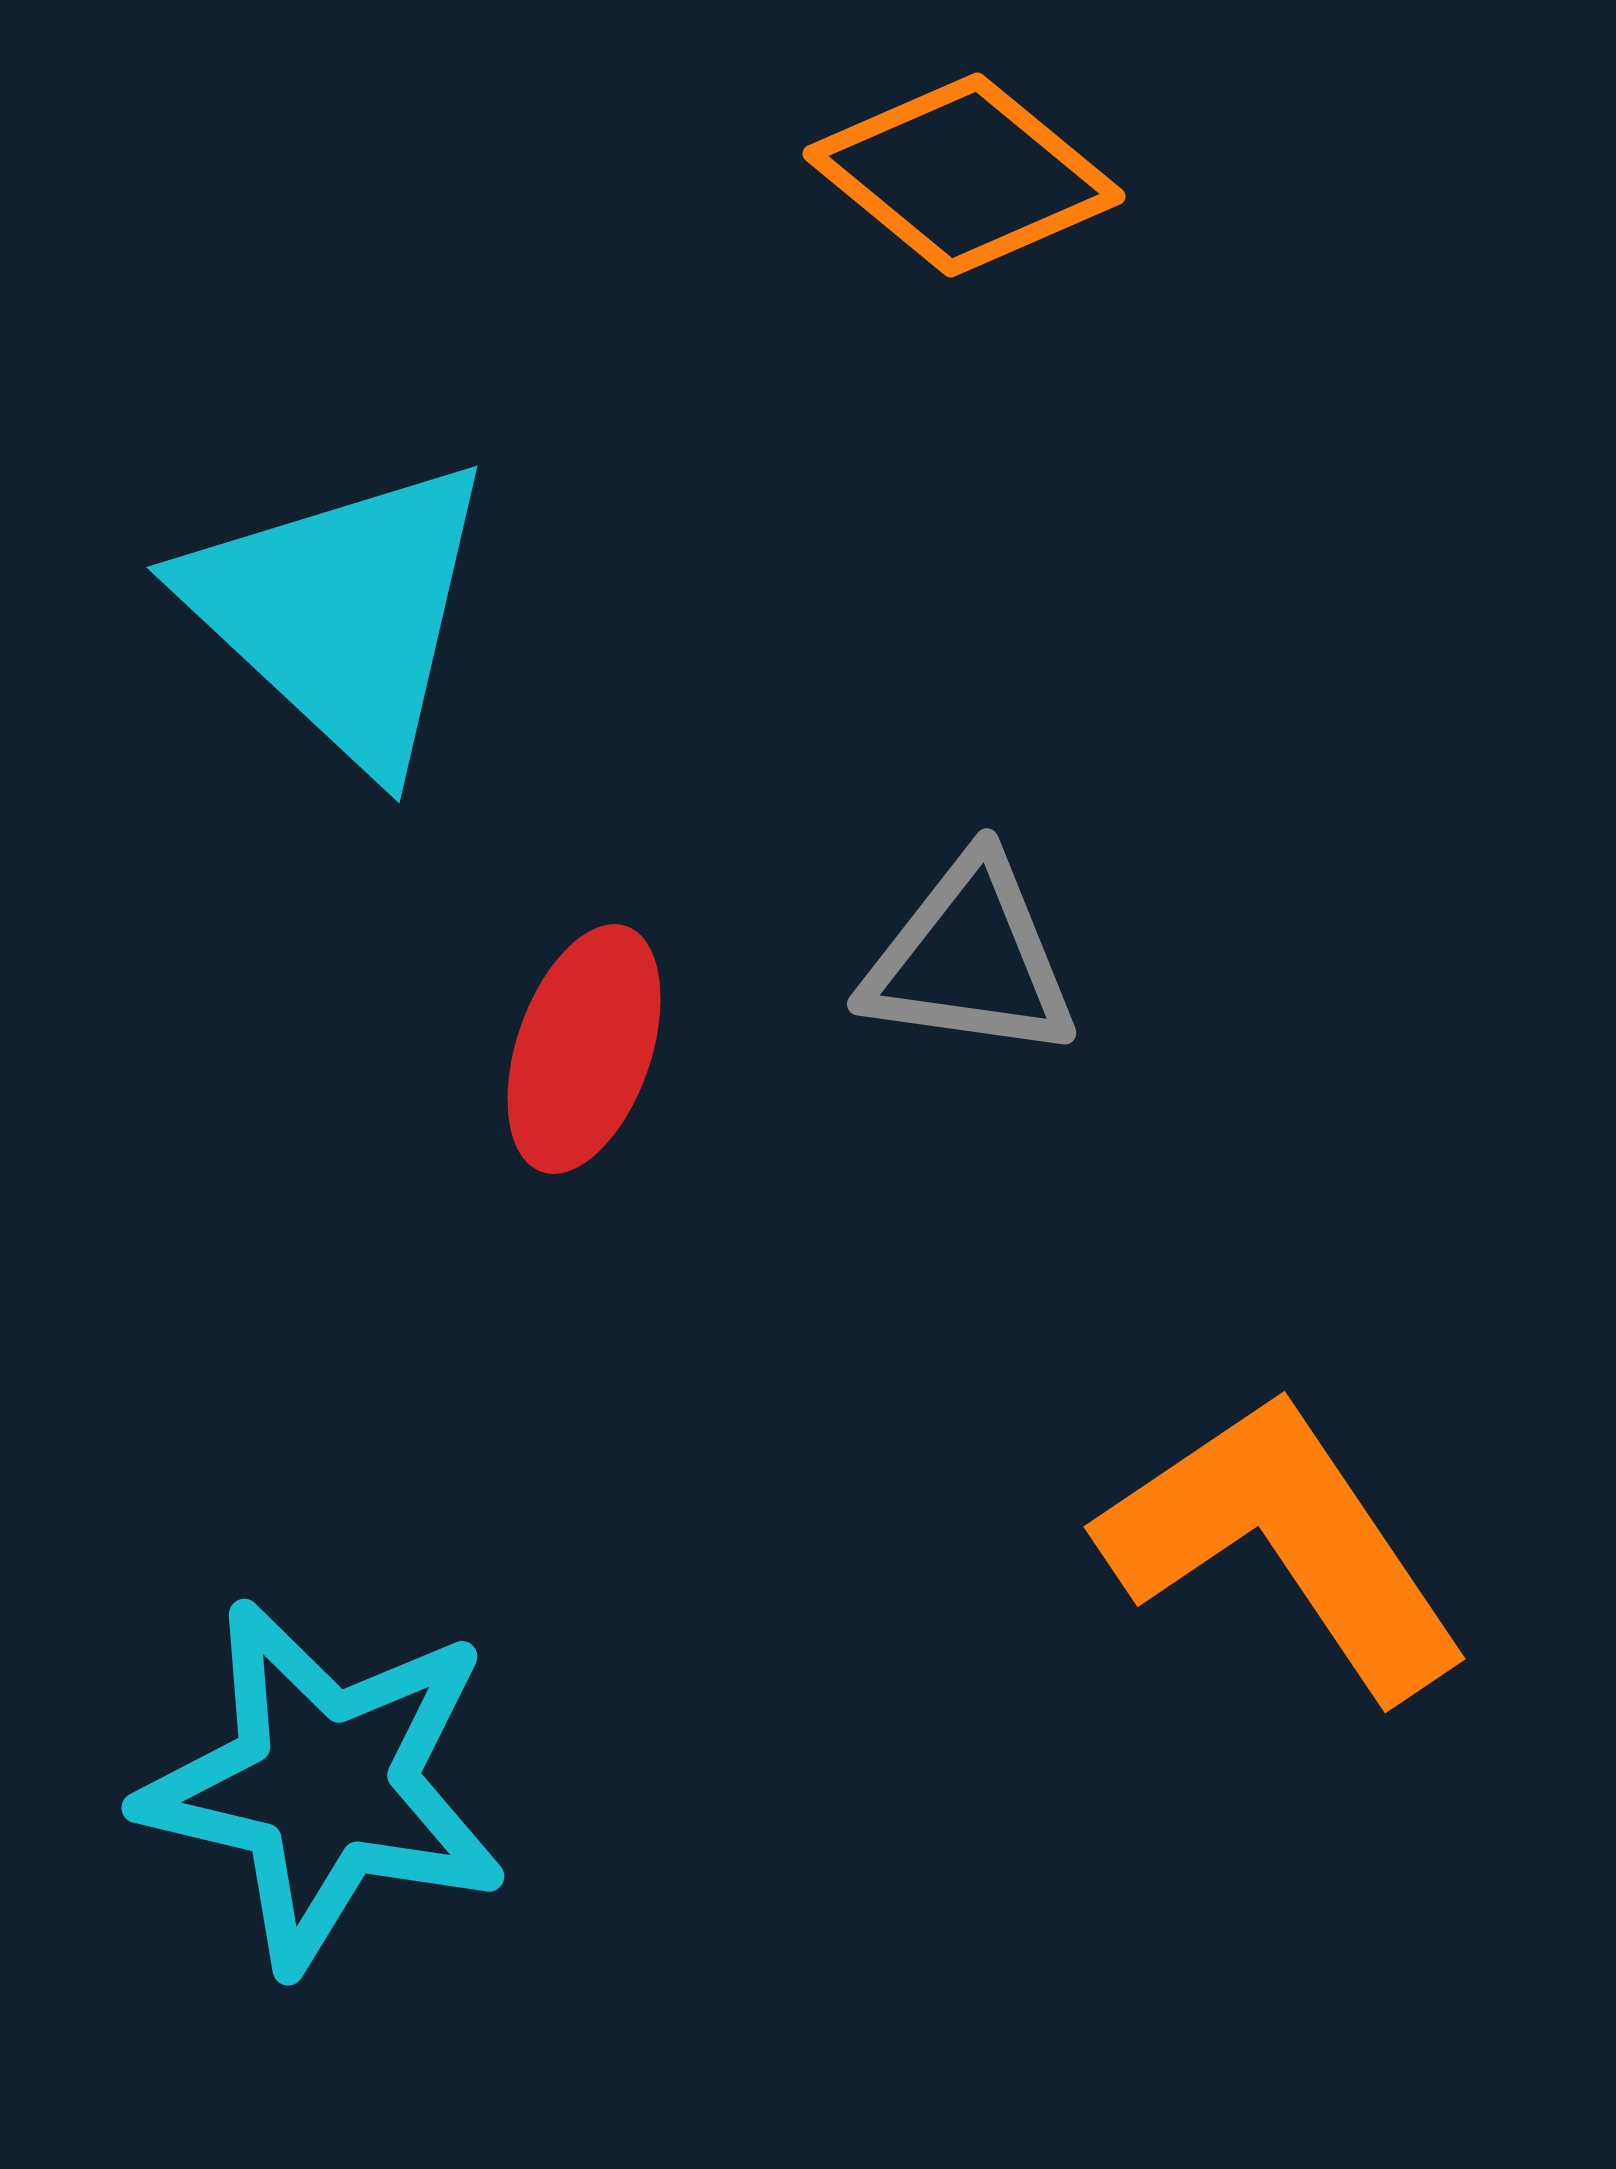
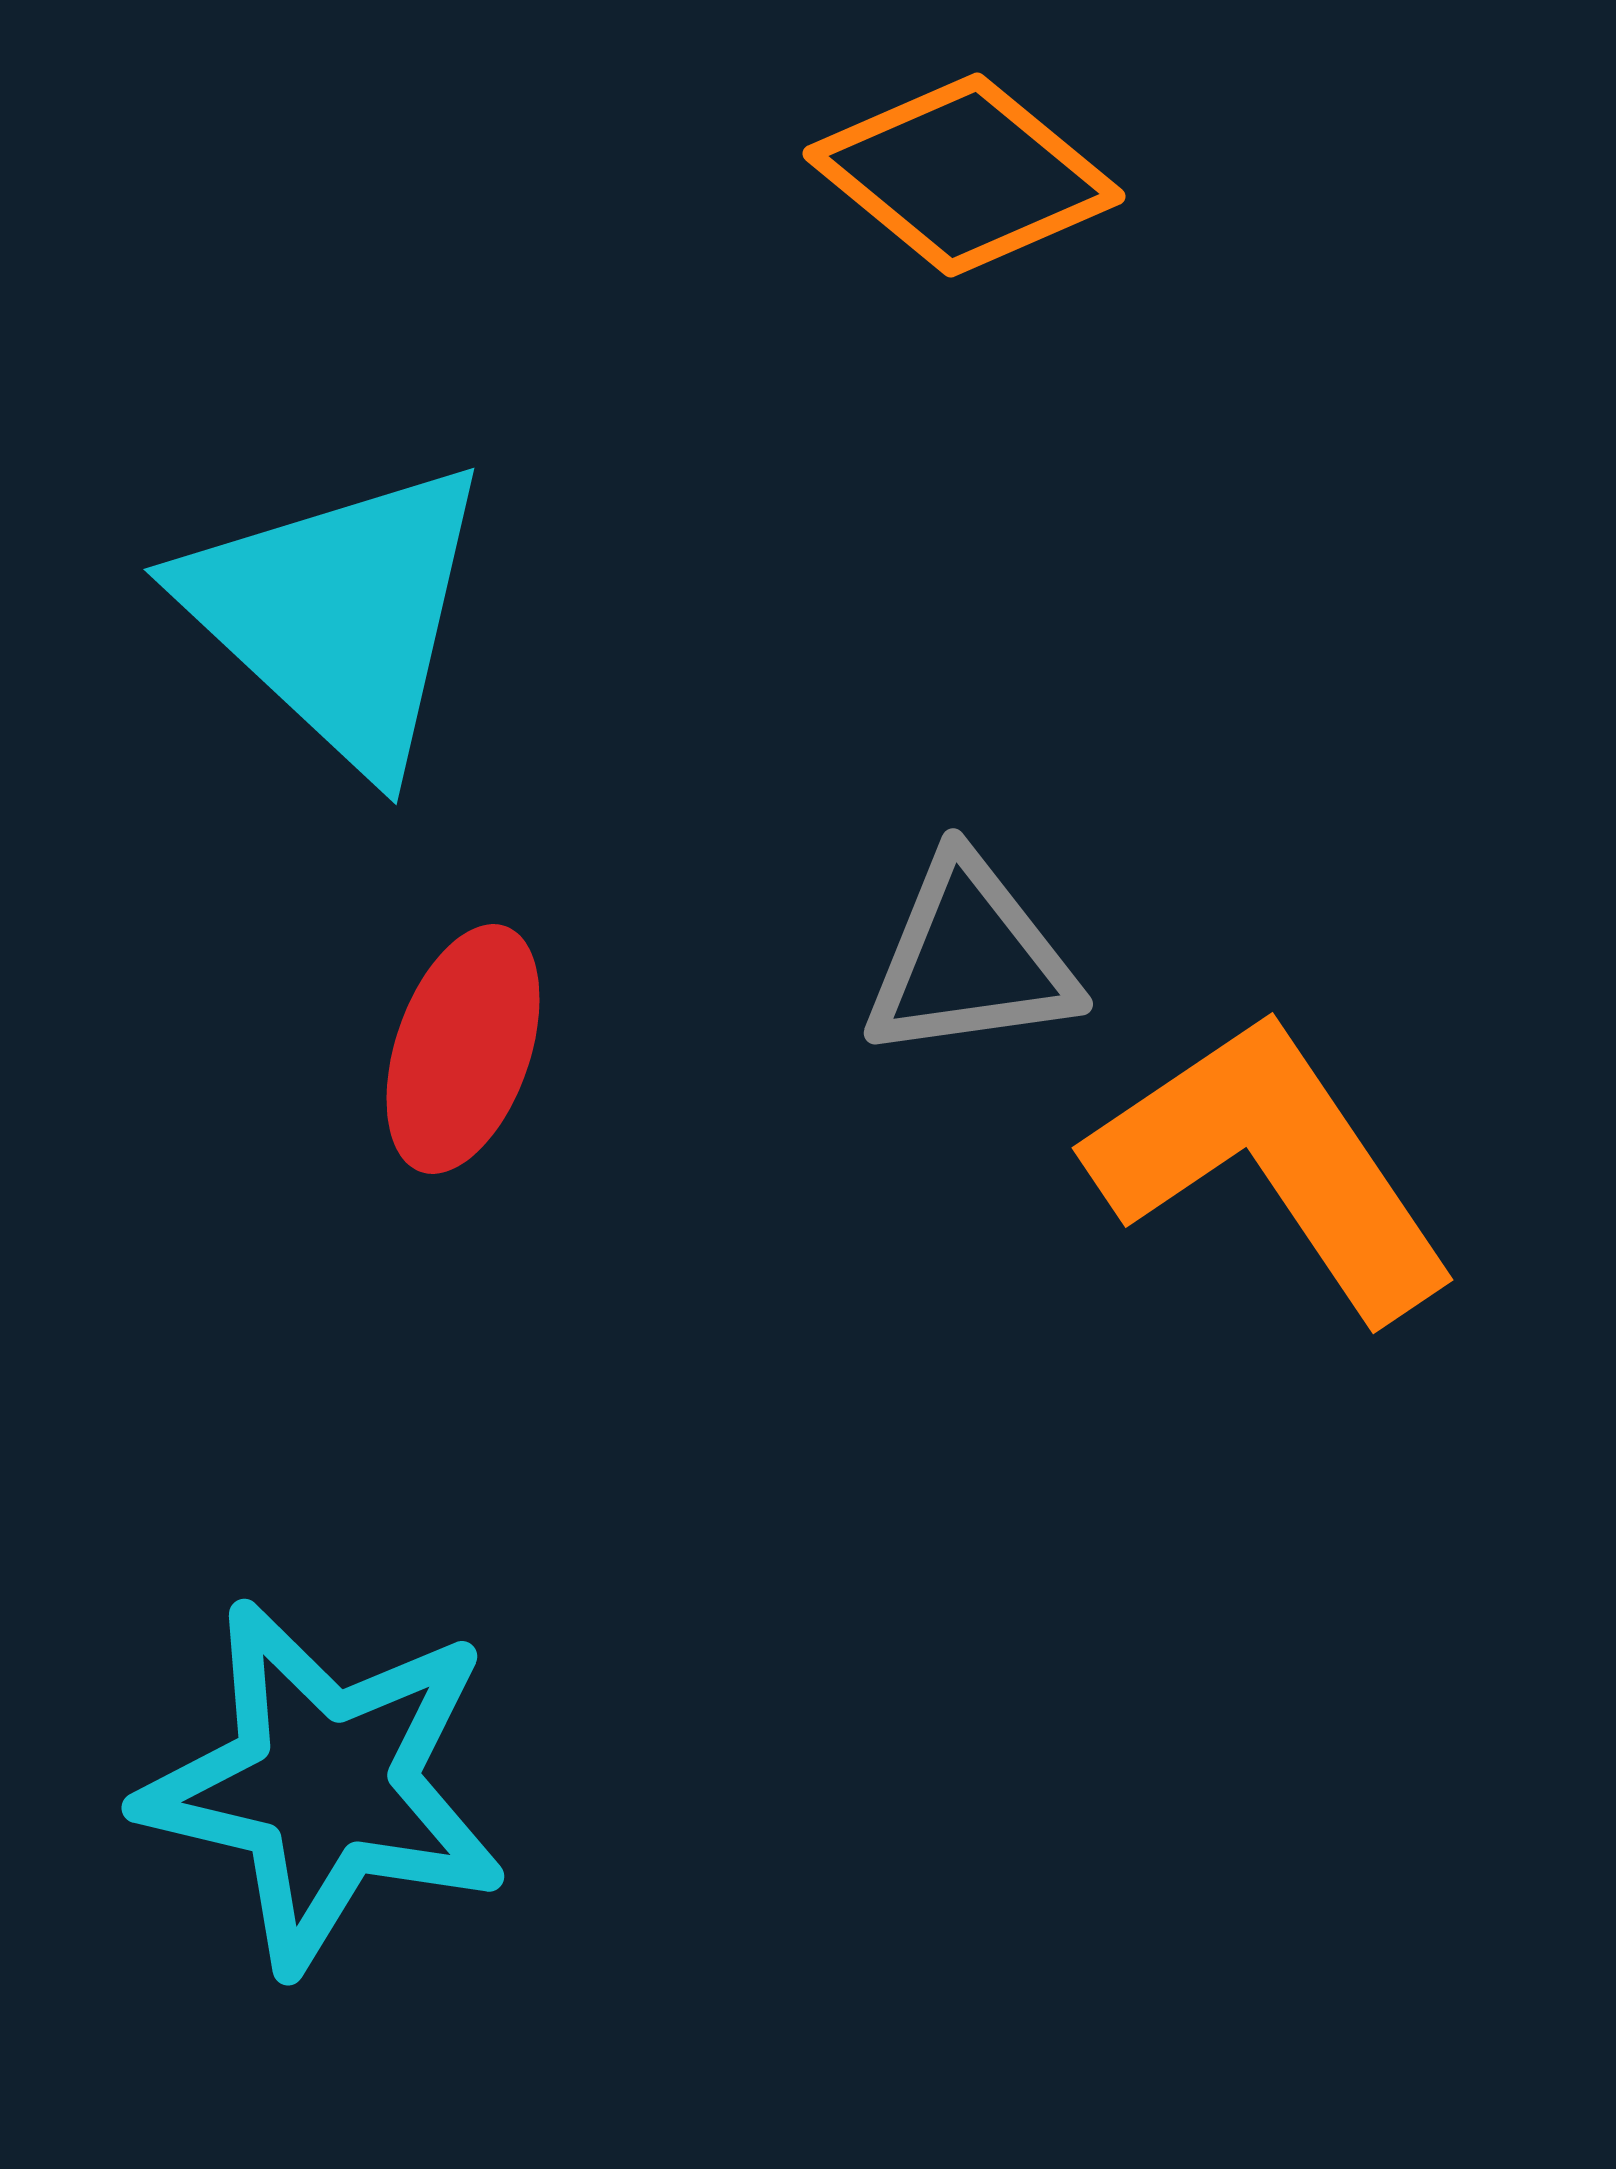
cyan triangle: moved 3 px left, 2 px down
gray triangle: rotated 16 degrees counterclockwise
red ellipse: moved 121 px left
orange L-shape: moved 12 px left, 379 px up
